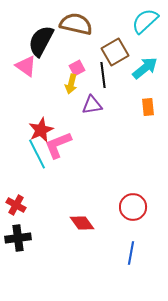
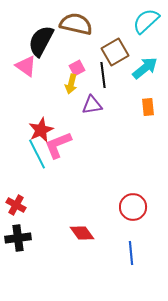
cyan semicircle: moved 1 px right
red diamond: moved 10 px down
blue line: rotated 15 degrees counterclockwise
